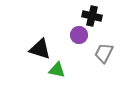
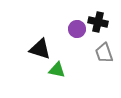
black cross: moved 6 px right, 6 px down
purple circle: moved 2 px left, 6 px up
gray trapezoid: rotated 45 degrees counterclockwise
